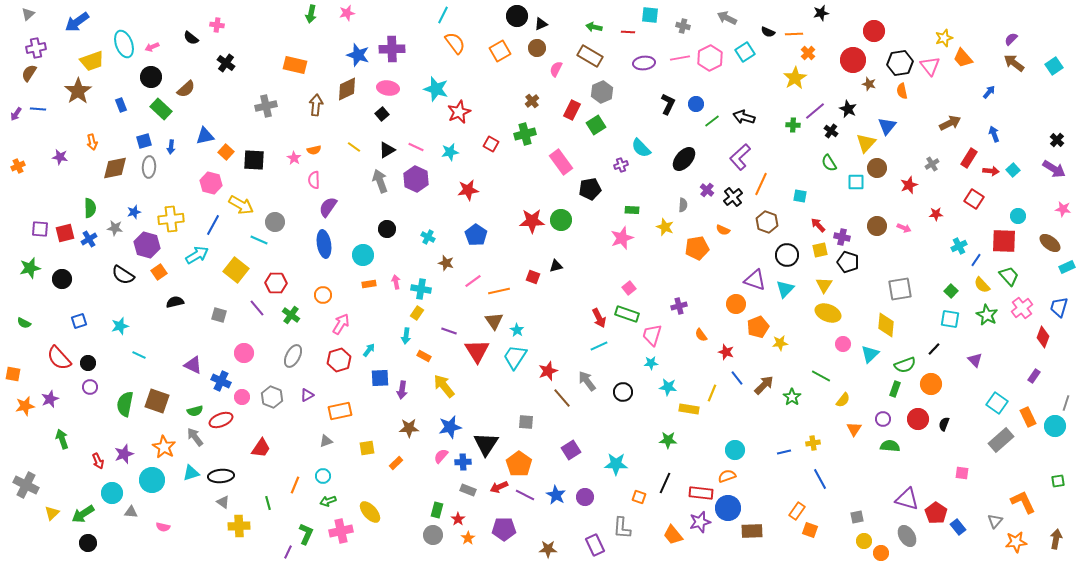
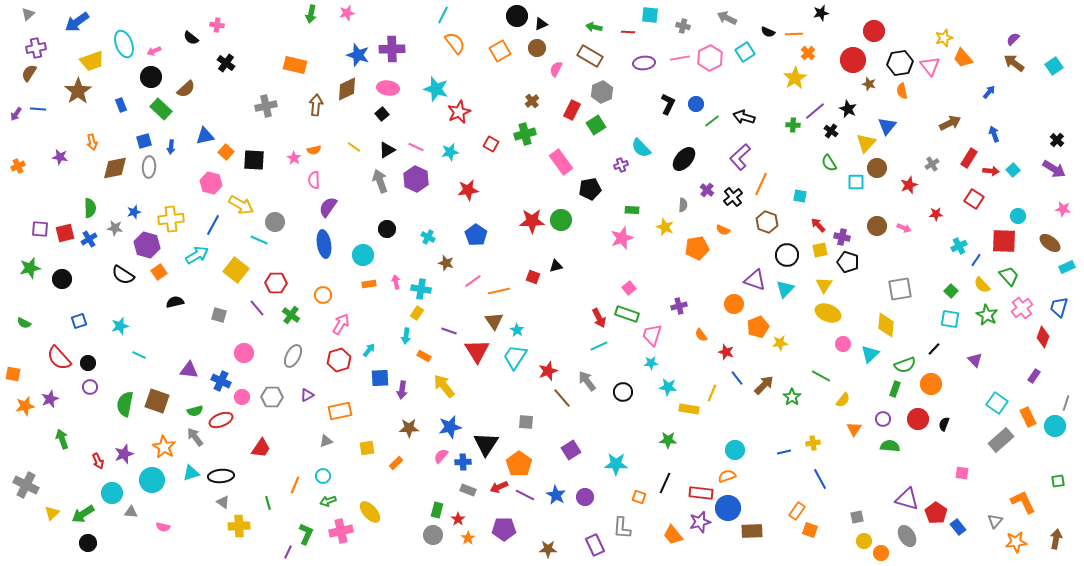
purple semicircle at (1011, 39): moved 2 px right
pink arrow at (152, 47): moved 2 px right, 4 px down
orange circle at (736, 304): moved 2 px left
purple triangle at (193, 365): moved 4 px left, 5 px down; rotated 18 degrees counterclockwise
gray hexagon at (272, 397): rotated 20 degrees counterclockwise
